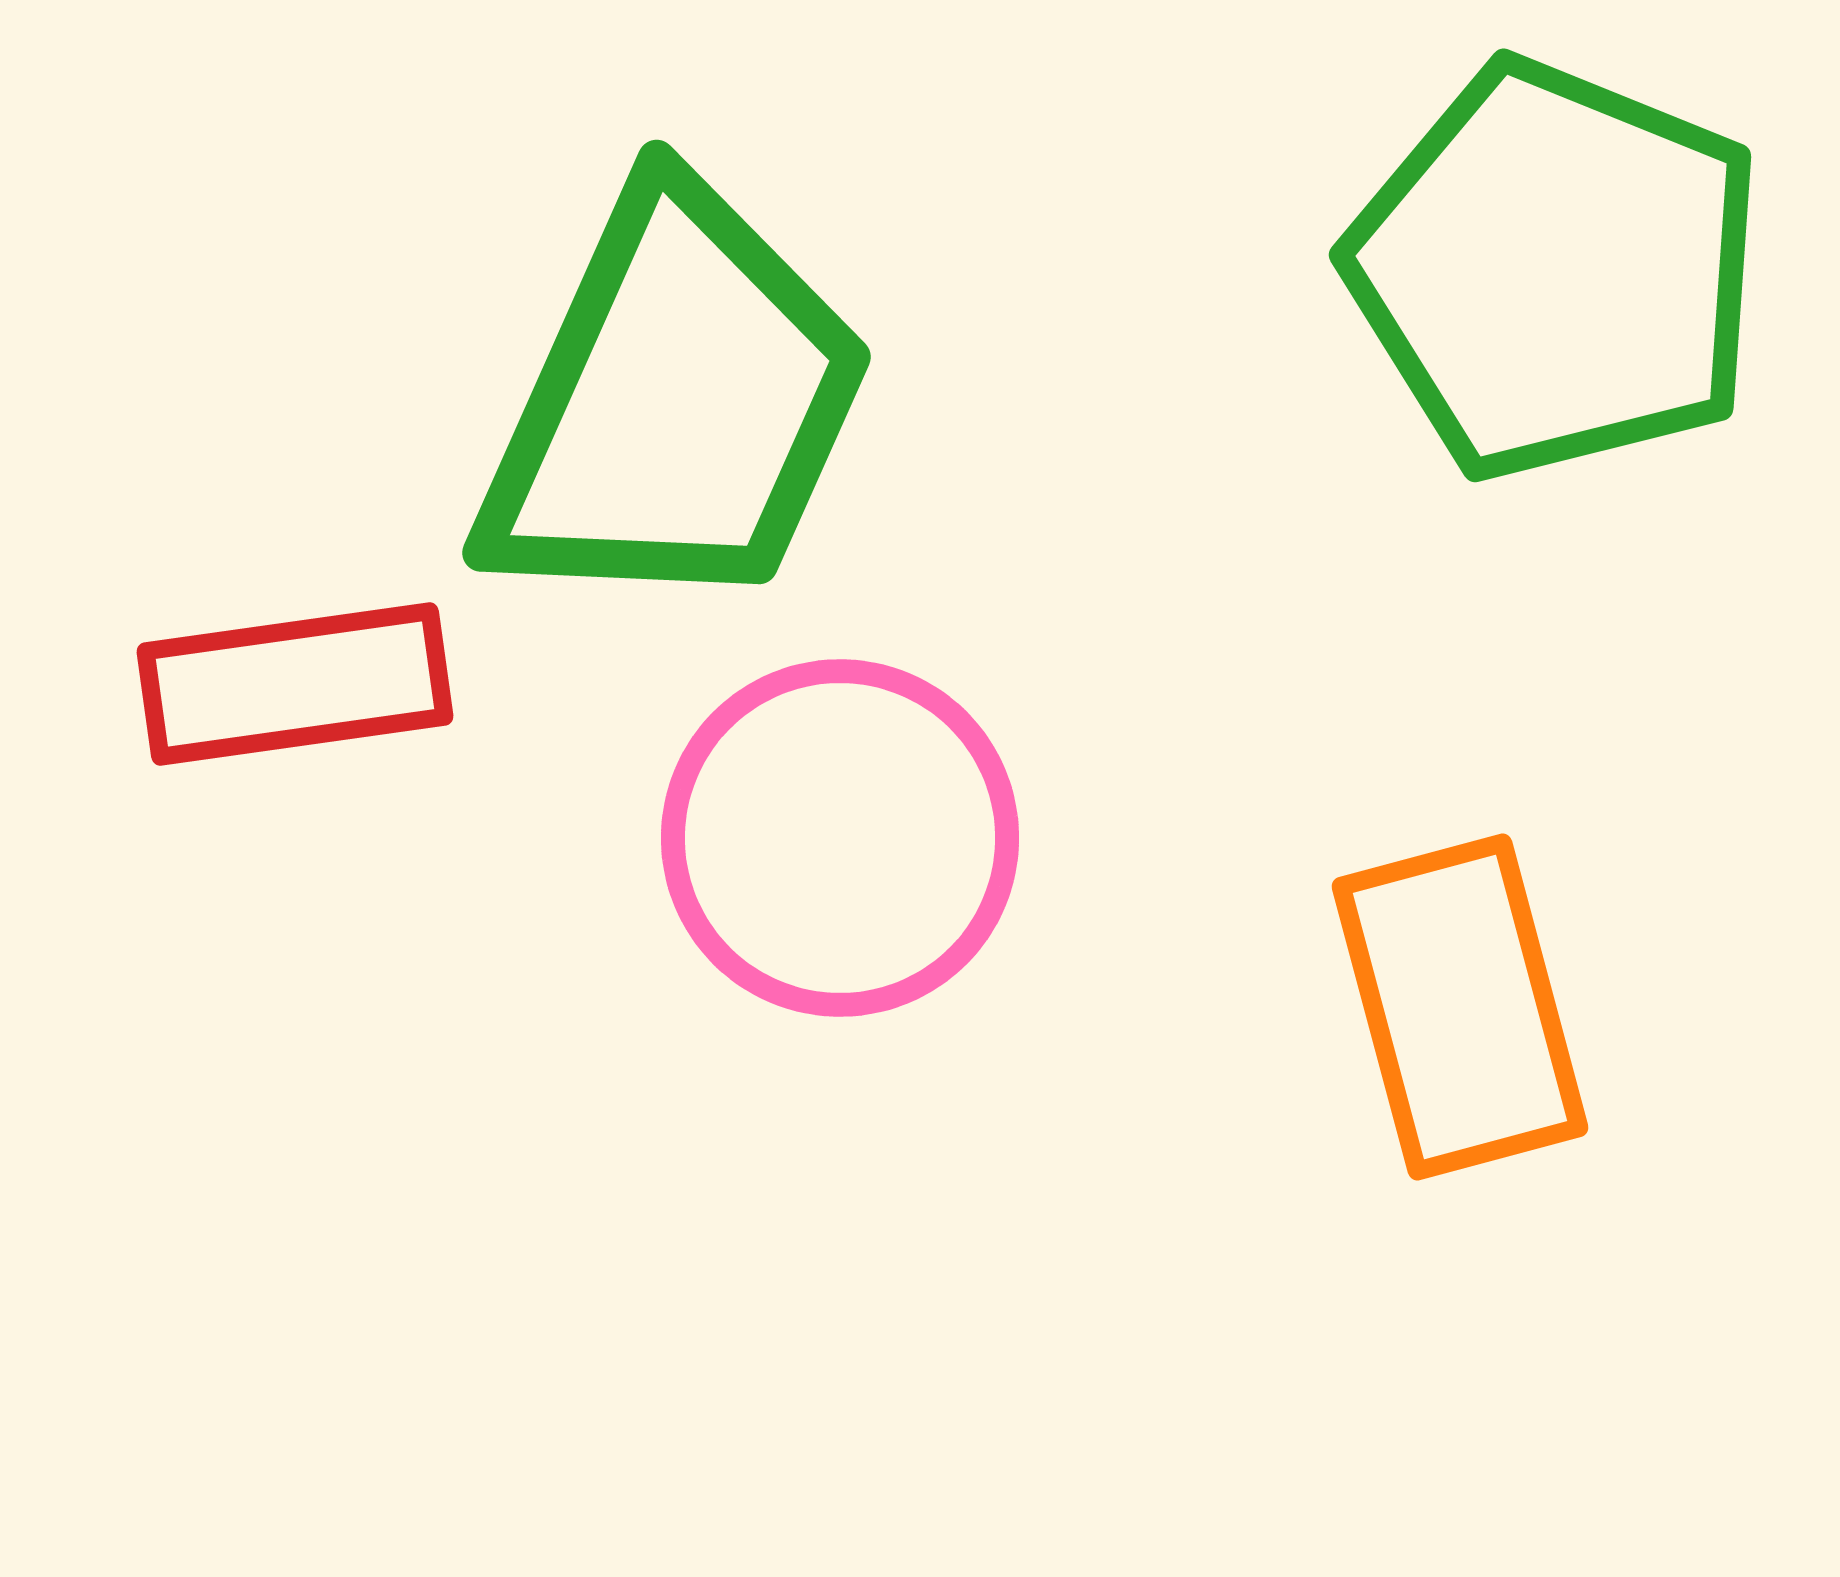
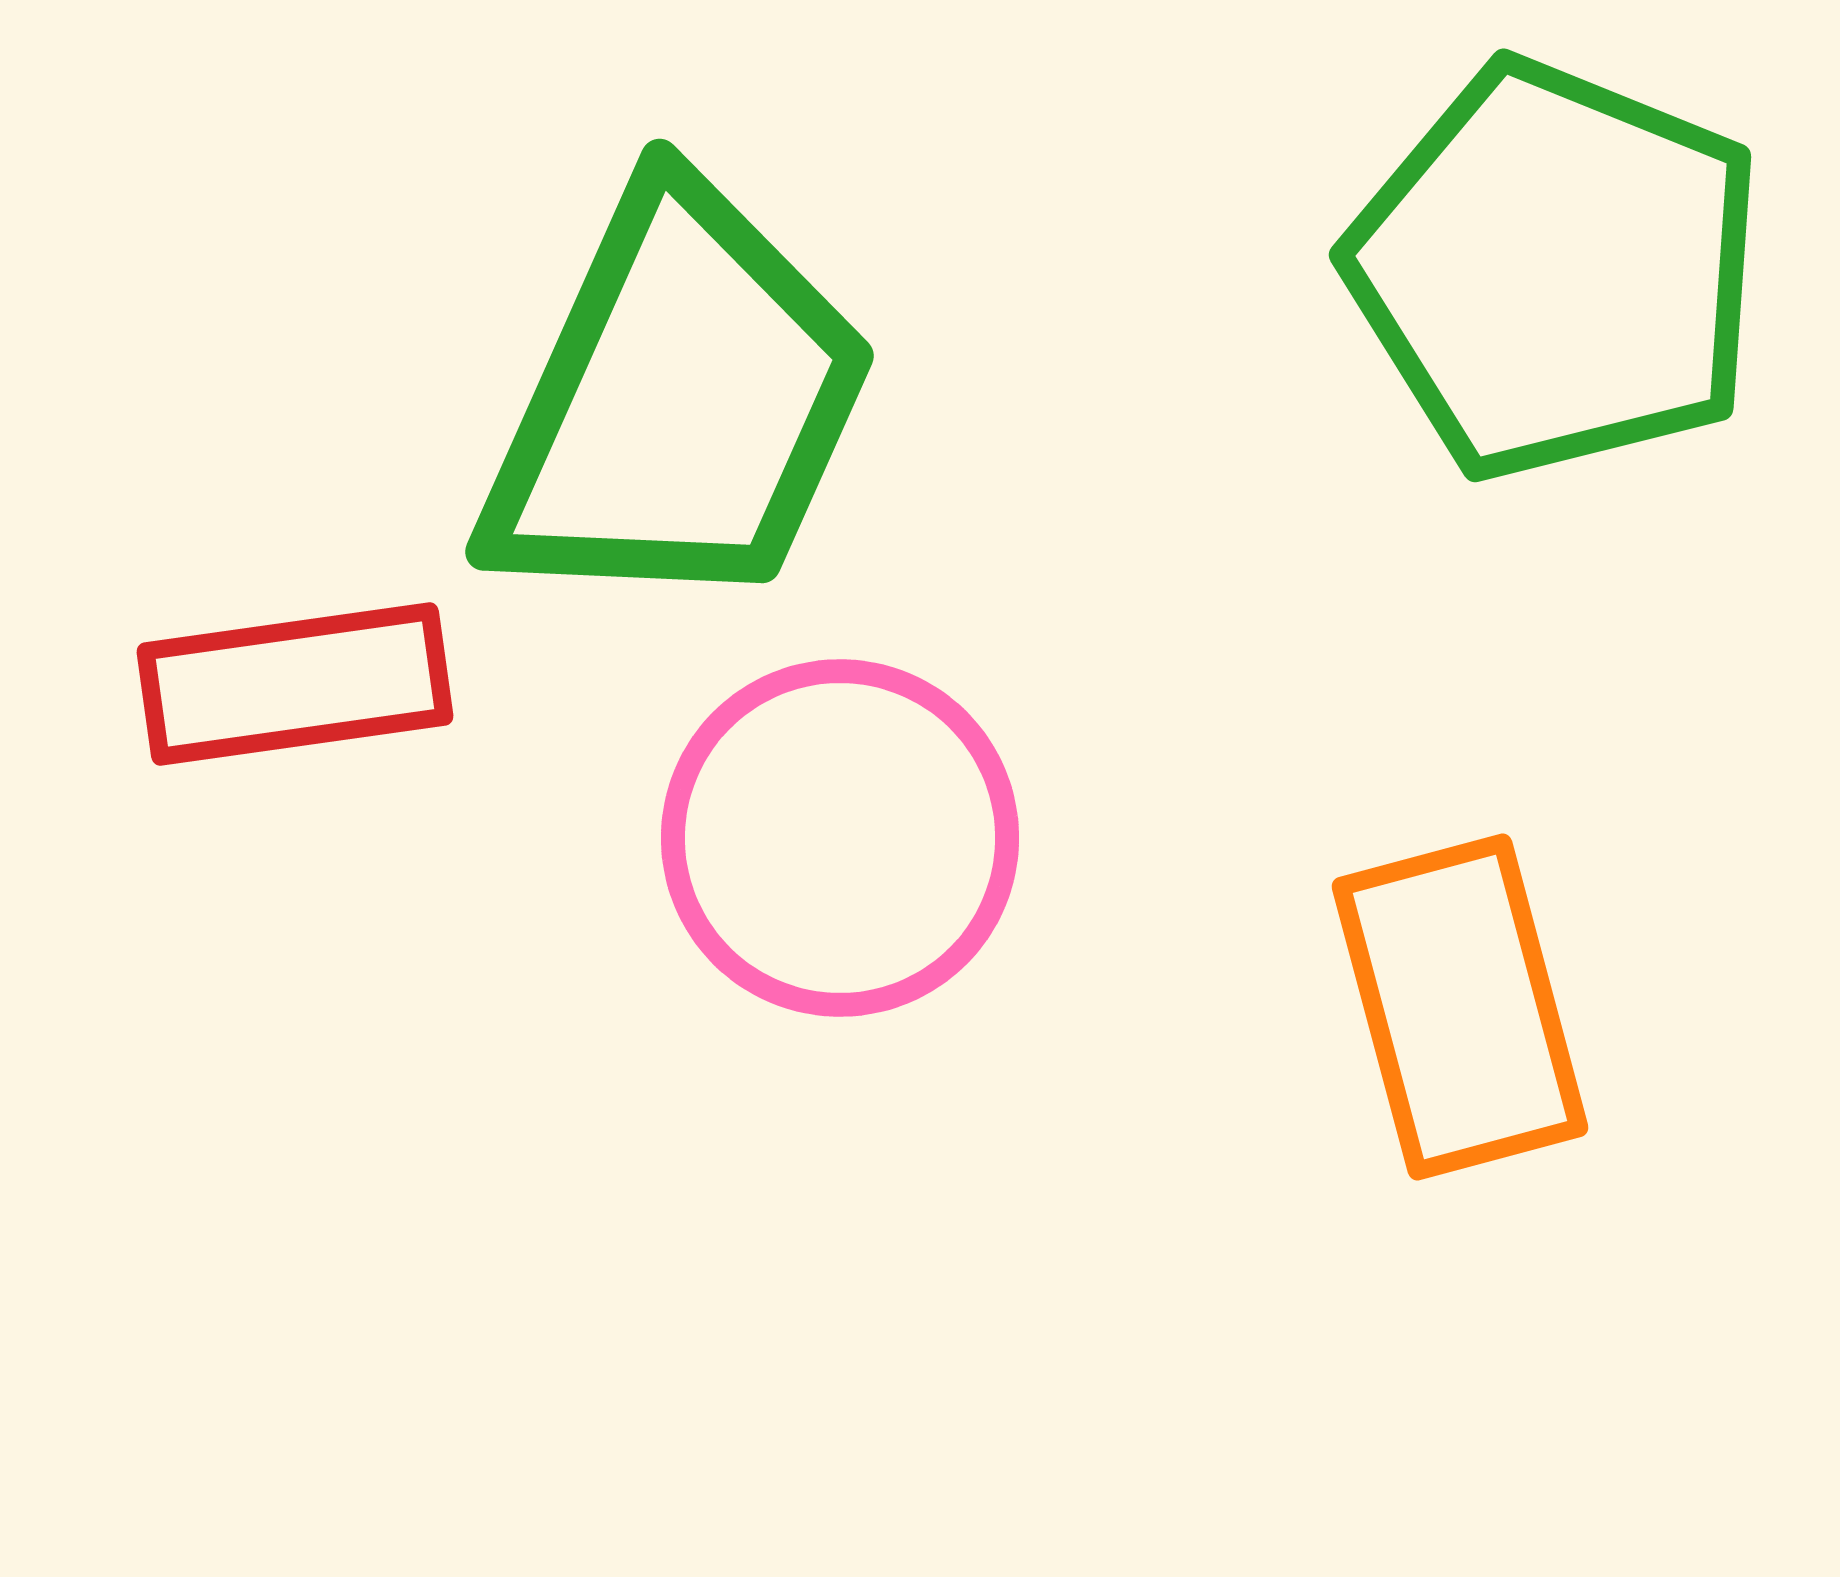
green trapezoid: moved 3 px right, 1 px up
